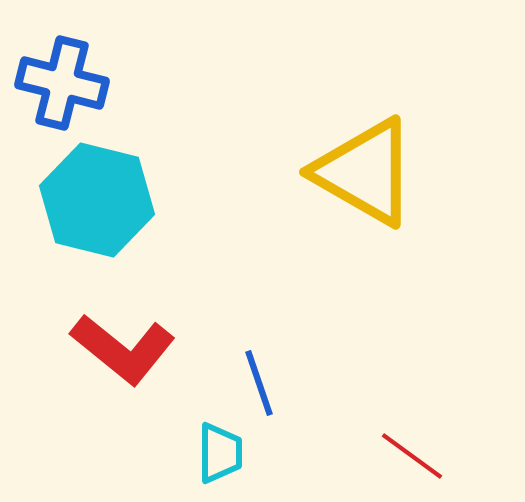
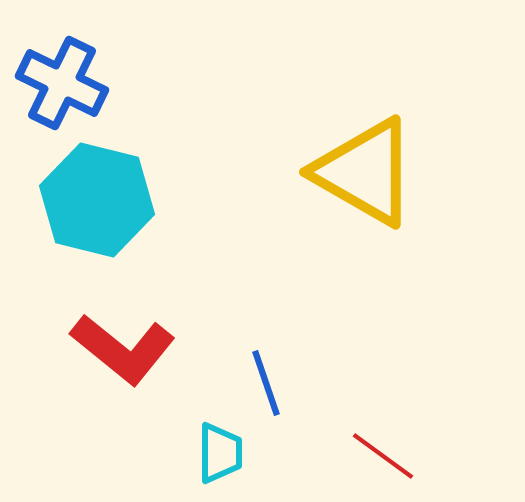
blue cross: rotated 12 degrees clockwise
blue line: moved 7 px right
red line: moved 29 px left
